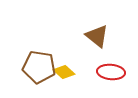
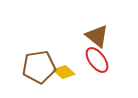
brown pentagon: rotated 16 degrees counterclockwise
red ellipse: moved 14 px left, 12 px up; rotated 48 degrees clockwise
